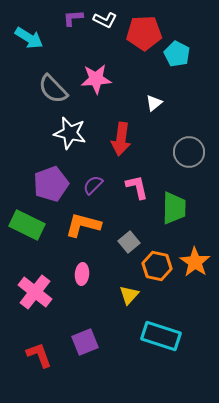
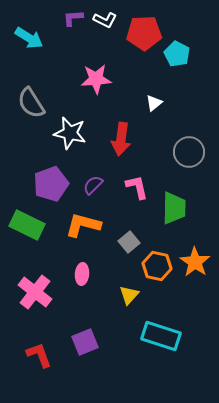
gray semicircle: moved 22 px left, 14 px down; rotated 12 degrees clockwise
